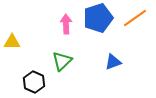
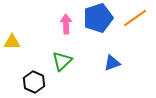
blue triangle: moved 1 px left, 1 px down
